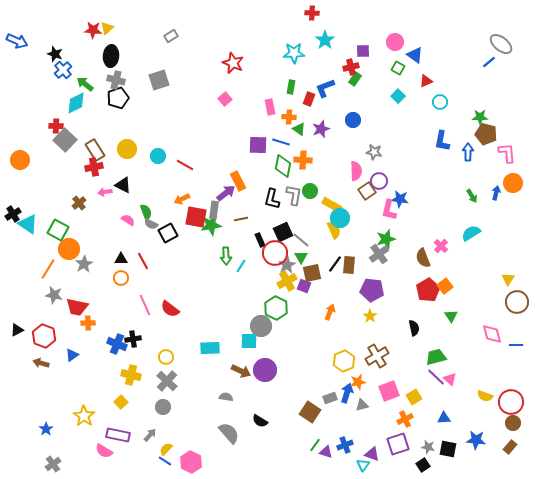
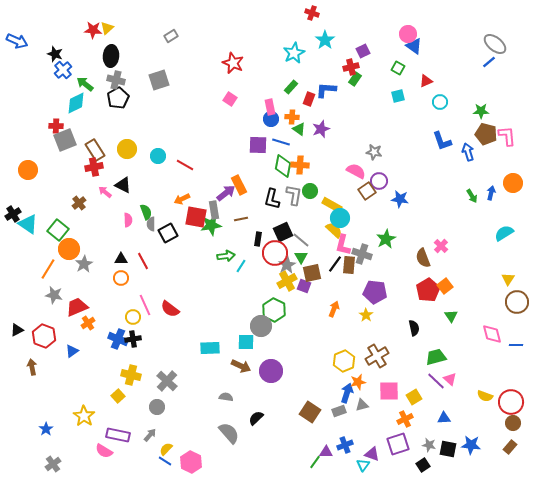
red cross at (312, 13): rotated 16 degrees clockwise
pink circle at (395, 42): moved 13 px right, 8 px up
gray ellipse at (501, 44): moved 6 px left
purple square at (363, 51): rotated 24 degrees counterclockwise
cyan star at (294, 53): rotated 25 degrees counterclockwise
blue triangle at (415, 55): moved 1 px left, 9 px up
green rectangle at (291, 87): rotated 32 degrees clockwise
blue L-shape at (325, 88): moved 1 px right, 2 px down; rotated 25 degrees clockwise
cyan square at (398, 96): rotated 32 degrees clockwise
black pentagon at (118, 98): rotated 10 degrees counterclockwise
pink square at (225, 99): moved 5 px right; rotated 16 degrees counterclockwise
orange cross at (289, 117): moved 3 px right
green star at (480, 117): moved 1 px right, 6 px up
blue circle at (353, 120): moved 82 px left, 1 px up
gray square at (65, 140): rotated 25 degrees clockwise
blue L-shape at (442, 141): rotated 30 degrees counterclockwise
blue arrow at (468, 152): rotated 18 degrees counterclockwise
pink L-shape at (507, 153): moved 17 px up
orange circle at (20, 160): moved 8 px right, 10 px down
orange cross at (303, 160): moved 3 px left, 5 px down
pink semicircle at (356, 171): rotated 60 degrees counterclockwise
orange rectangle at (238, 181): moved 1 px right, 4 px down
pink arrow at (105, 192): rotated 48 degrees clockwise
blue arrow at (496, 193): moved 5 px left
gray rectangle at (214, 210): rotated 18 degrees counterclockwise
pink L-shape at (389, 210): moved 46 px left, 35 px down
pink semicircle at (128, 220): rotated 56 degrees clockwise
gray semicircle at (151, 224): rotated 64 degrees clockwise
green square at (58, 230): rotated 10 degrees clockwise
yellow semicircle at (334, 230): rotated 24 degrees counterclockwise
cyan semicircle at (471, 233): moved 33 px right
green star at (386, 239): rotated 12 degrees counterclockwise
black rectangle at (260, 240): moved 2 px left, 1 px up; rotated 32 degrees clockwise
gray cross at (379, 254): moved 17 px left; rotated 36 degrees counterclockwise
green arrow at (226, 256): rotated 96 degrees counterclockwise
purple pentagon at (372, 290): moved 3 px right, 2 px down
red trapezoid at (77, 307): rotated 145 degrees clockwise
green hexagon at (276, 308): moved 2 px left, 2 px down
orange arrow at (330, 312): moved 4 px right, 3 px up
yellow star at (370, 316): moved 4 px left, 1 px up
orange cross at (88, 323): rotated 32 degrees counterclockwise
cyan square at (249, 341): moved 3 px left, 1 px down
blue cross at (117, 344): moved 1 px right, 5 px up
blue triangle at (72, 355): moved 4 px up
yellow circle at (166, 357): moved 33 px left, 40 px up
brown arrow at (41, 363): moved 9 px left, 4 px down; rotated 63 degrees clockwise
purple circle at (265, 370): moved 6 px right, 1 px down
brown arrow at (241, 371): moved 5 px up
purple line at (436, 377): moved 4 px down
pink square at (389, 391): rotated 20 degrees clockwise
gray rectangle at (330, 398): moved 9 px right, 13 px down
yellow square at (121, 402): moved 3 px left, 6 px up
gray circle at (163, 407): moved 6 px left
black semicircle at (260, 421): moved 4 px left, 3 px up; rotated 105 degrees clockwise
blue star at (476, 440): moved 5 px left, 5 px down
green line at (315, 445): moved 17 px down
gray star at (428, 447): moved 1 px right, 2 px up
purple triangle at (326, 452): rotated 16 degrees counterclockwise
